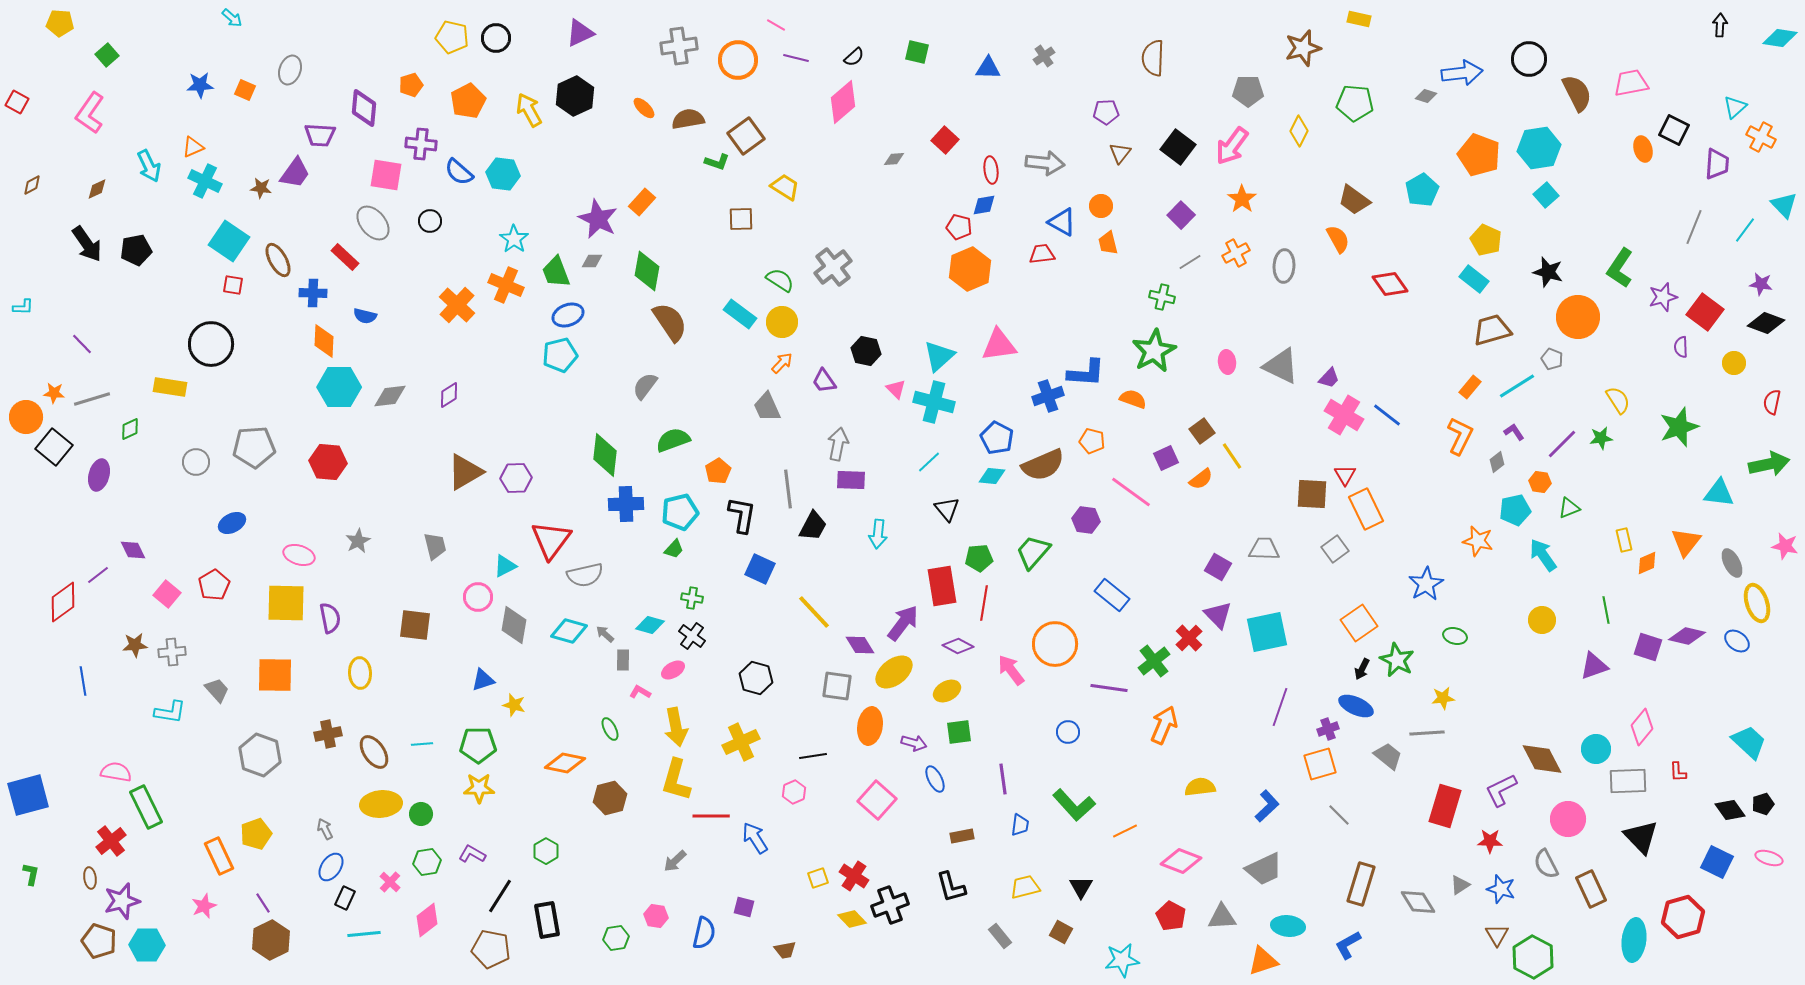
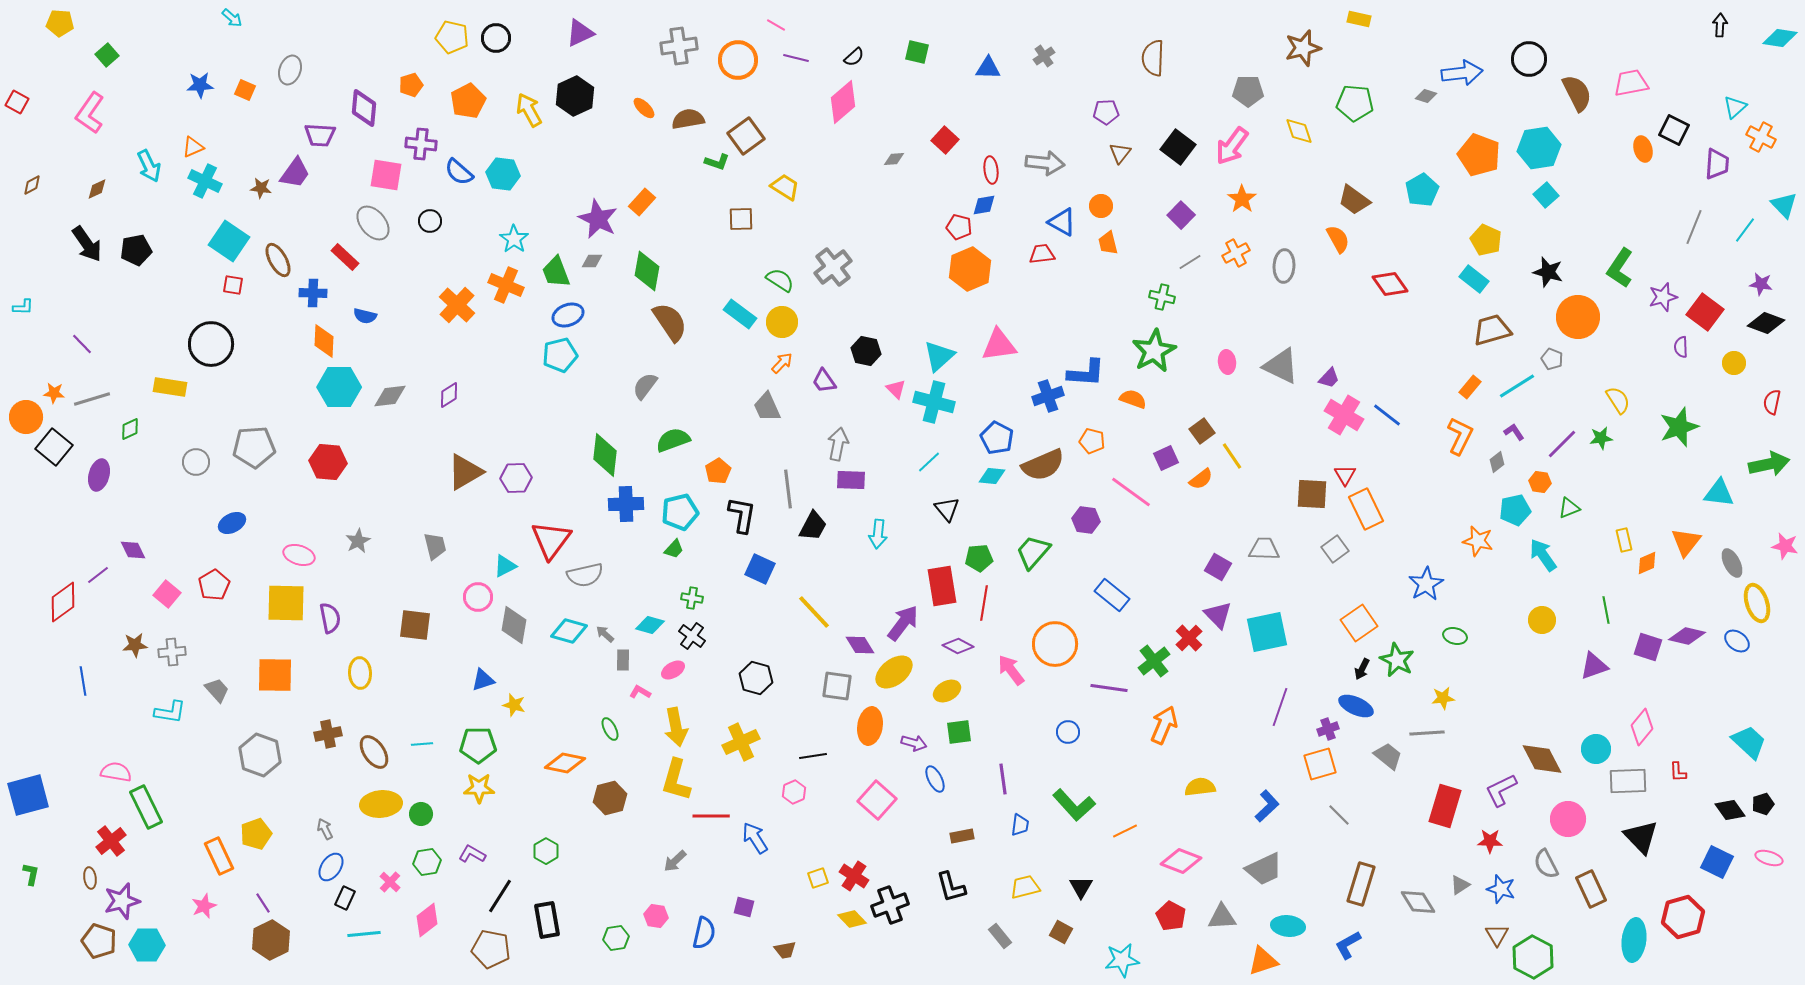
yellow diamond at (1299, 131): rotated 44 degrees counterclockwise
